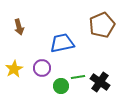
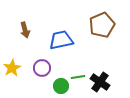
brown arrow: moved 6 px right, 3 px down
blue trapezoid: moved 1 px left, 3 px up
yellow star: moved 2 px left, 1 px up
